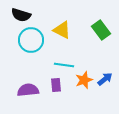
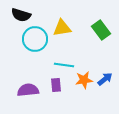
yellow triangle: moved 2 px up; rotated 36 degrees counterclockwise
cyan circle: moved 4 px right, 1 px up
orange star: rotated 12 degrees clockwise
